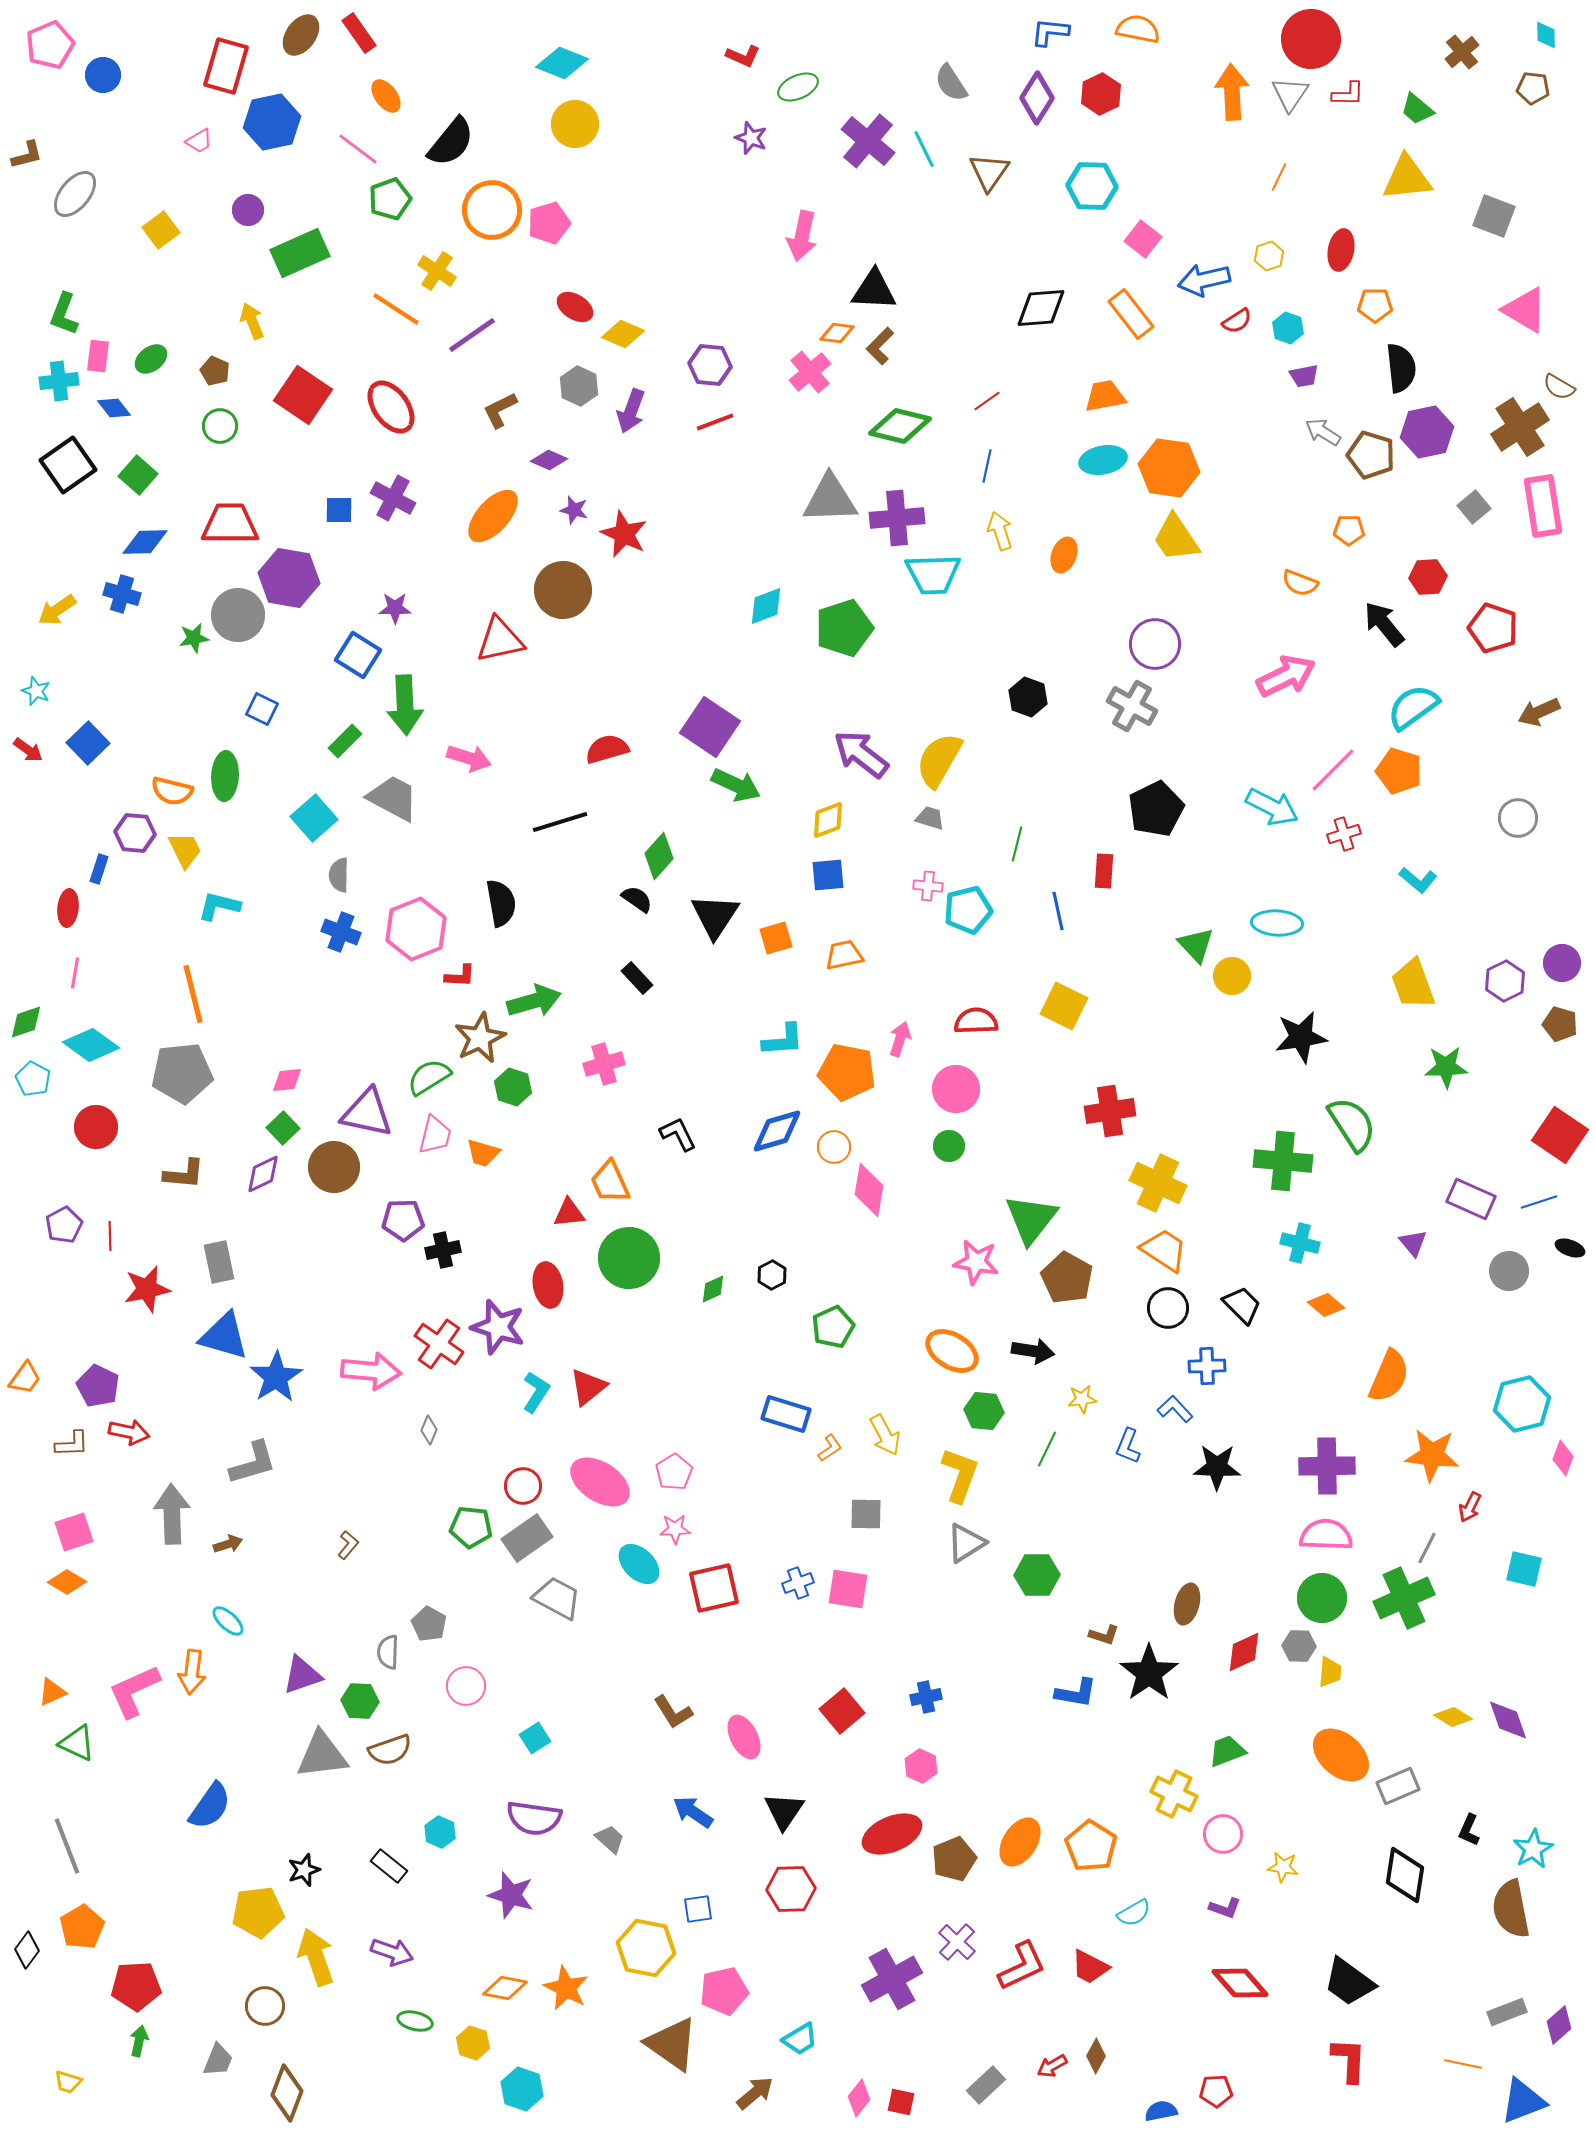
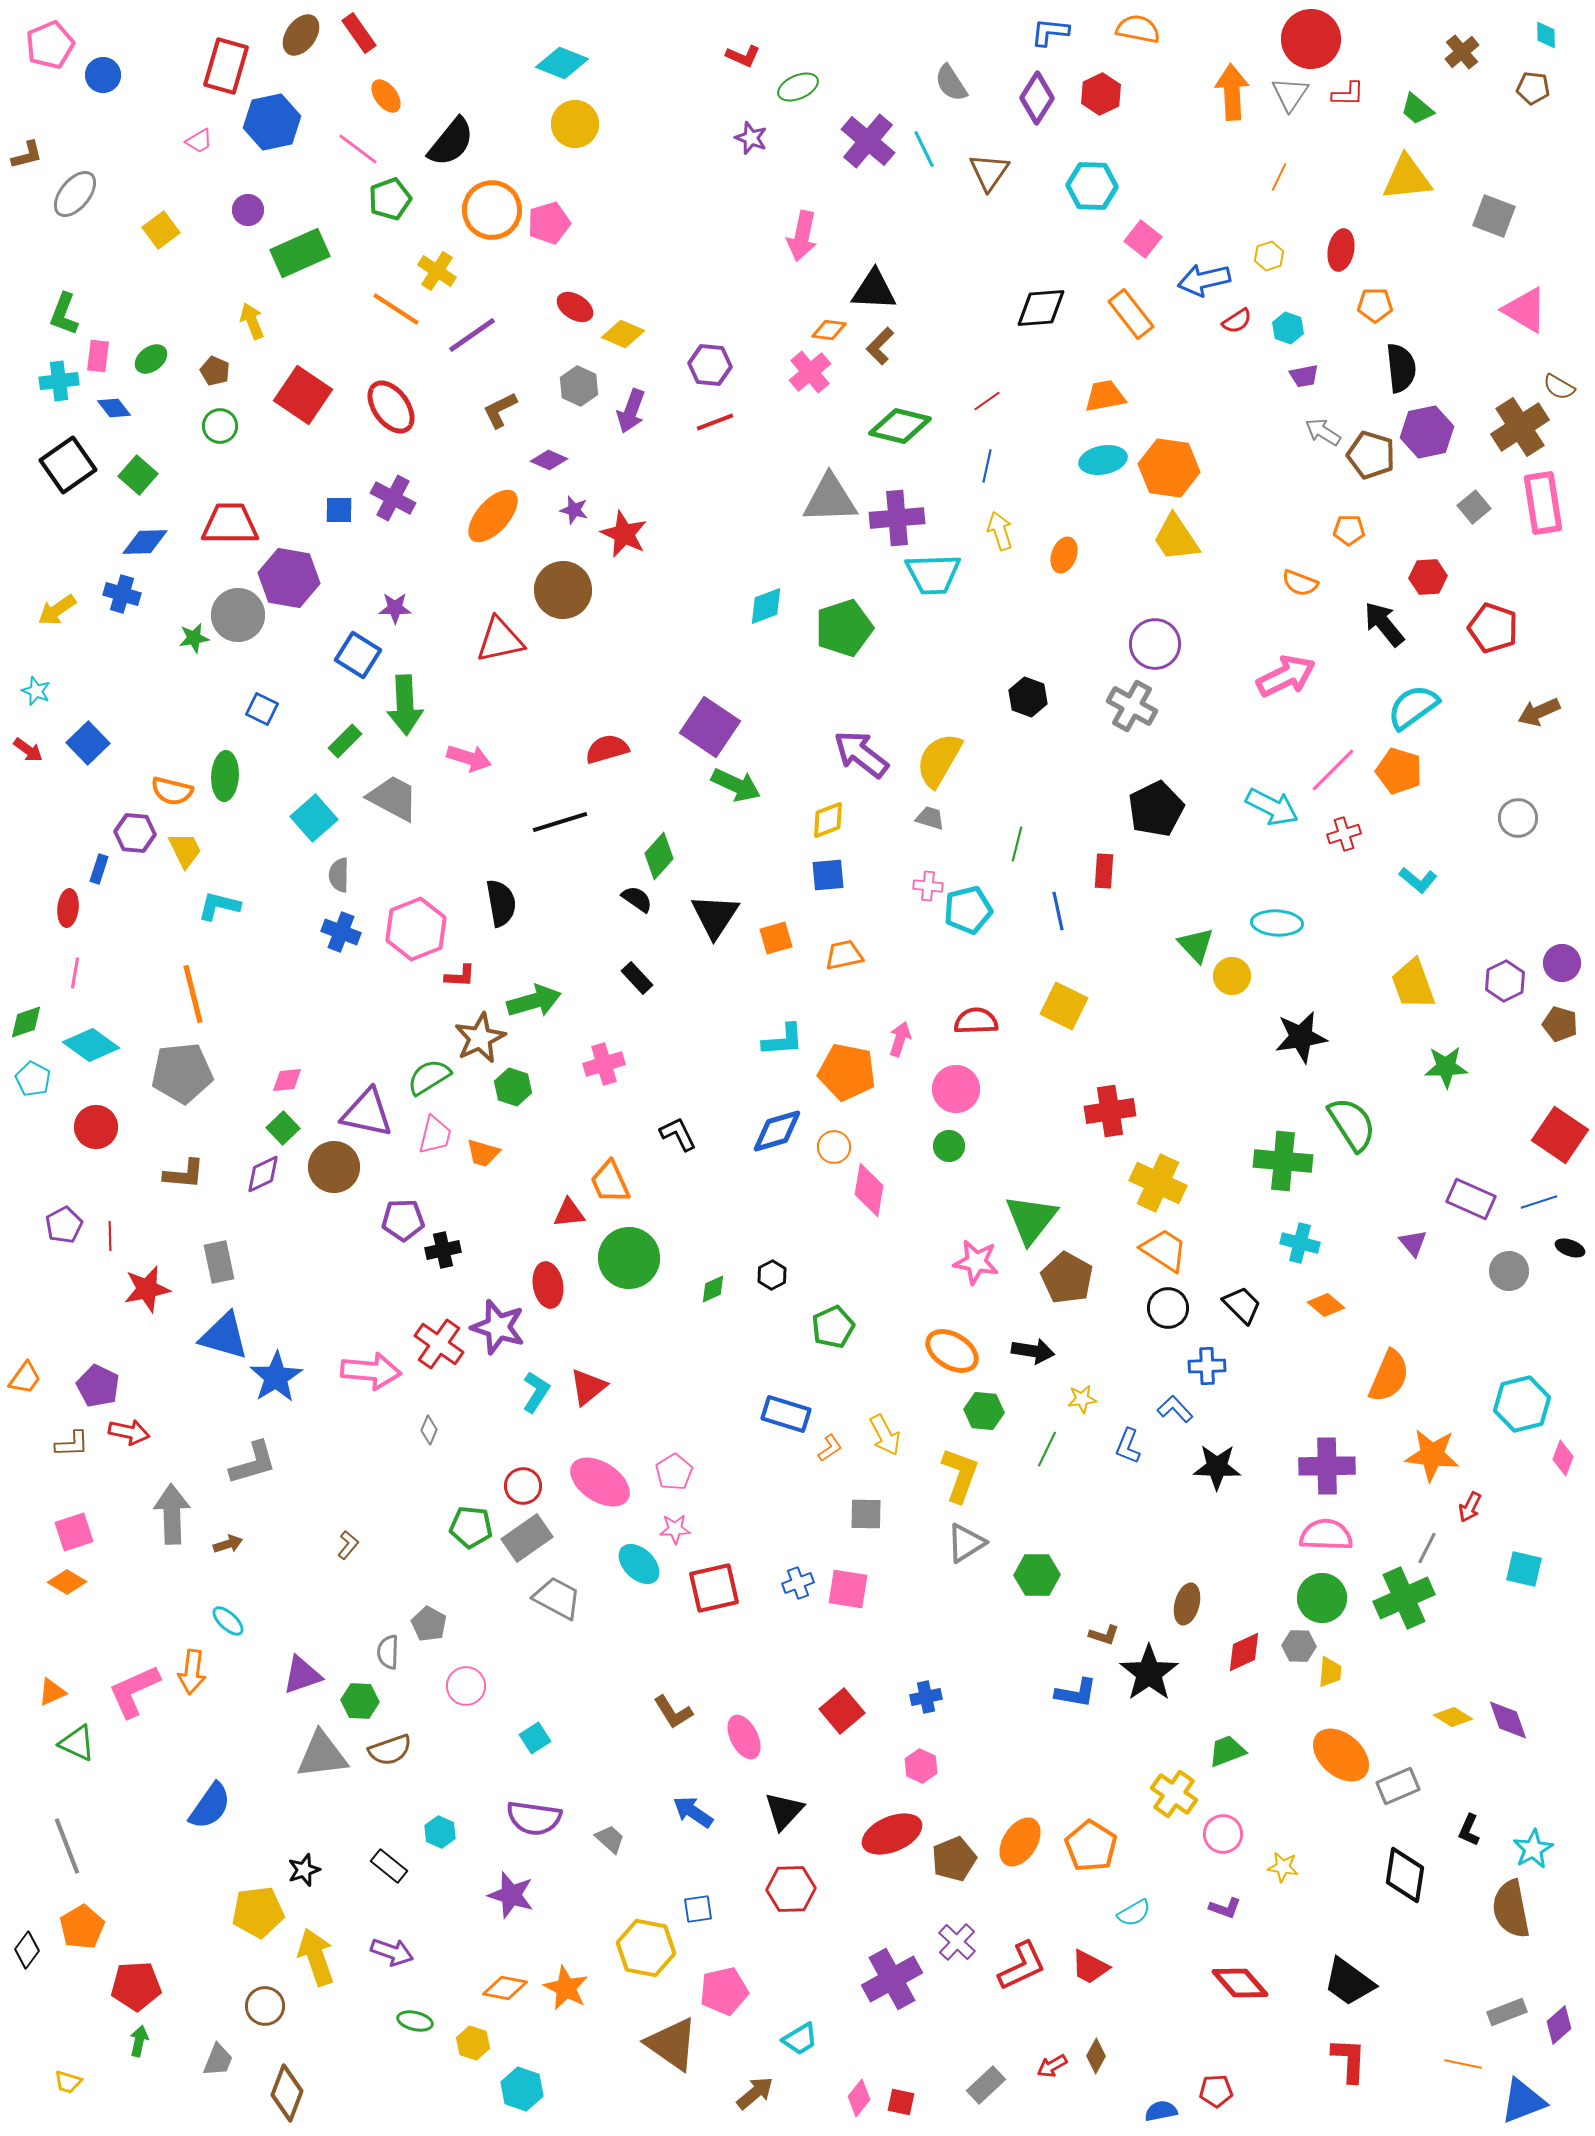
orange diamond at (837, 333): moved 8 px left, 3 px up
pink rectangle at (1543, 506): moved 3 px up
yellow cross at (1174, 1794): rotated 9 degrees clockwise
black triangle at (784, 1811): rotated 9 degrees clockwise
